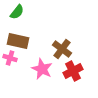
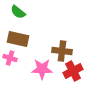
green semicircle: moved 1 px right; rotated 91 degrees clockwise
brown rectangle: moved 2 px up
brown cross: moved 2 px down; rotated 30 degrees counterclockwise
pink star: rotated 25 degrees counterclockwise
